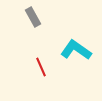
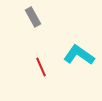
cyan L-shape: moved 3 px right, 5 px down
